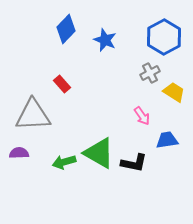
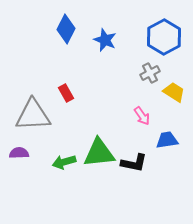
blue diamond: rotated 16 degrees counterclockwise
red rectangle: moved 4 px right, 9 px down; rotated 12 degrees clockwise
green triangle: rotated 36 degrees counterclockwise
